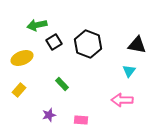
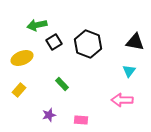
black triangle: moved 2 px left, 3 px up
